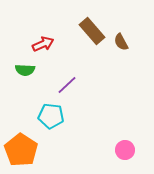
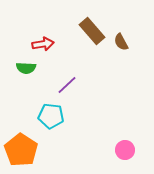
red arrow: rotated 15 degrees clockwise
green semicircle: moved 1 px right, 2 px up
